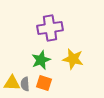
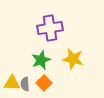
orange square: rotated 28 degrees clockwise
